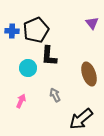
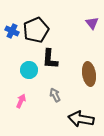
blue cross: rotated 24 degrees clockwise
black L-shape: moved 1 px right, 3 px down
cyan circle: moved 1 px right, 2 px down
brown ellipse: rotated 10 degrees clockwise
black arrow: rotated 50 degrees clockwise
